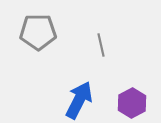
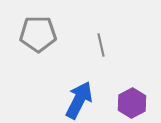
gray pentagon: moved 2 px down
